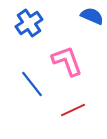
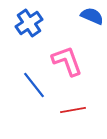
blue line: moved 2 px right, 1 px down
red line: rotated 15 degrees clockwise
